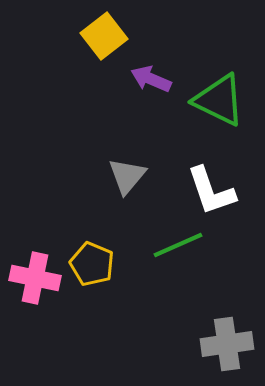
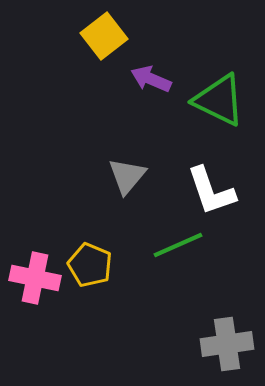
yellow pentagon: moved 2 px left, 1 px down
